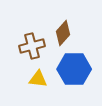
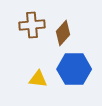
brown cross: moved 21 px up; rotated 10 degrees clockwise
